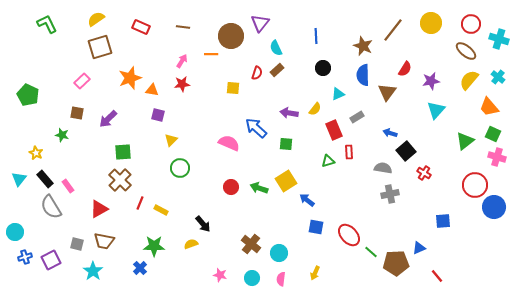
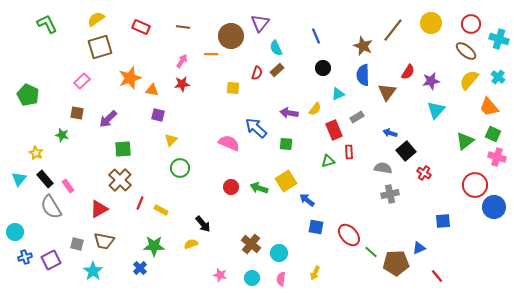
blue line at (316, 36): rotated 21 degrees counterclockwise
red semicircle at (405, 69): moved 3 px right, 3 px down
green square at (123, 152): moved 3 px up
